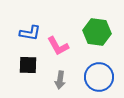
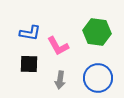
black square: moved 1 px right, 1 px up
blue circle: moved 1 px left, 1 px down
